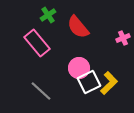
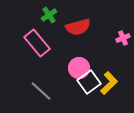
green cross: moved 1 px right
red semicircle: rotated 65 degrees counterclockwise
white square: rotated 10 degrees counterclockwise
